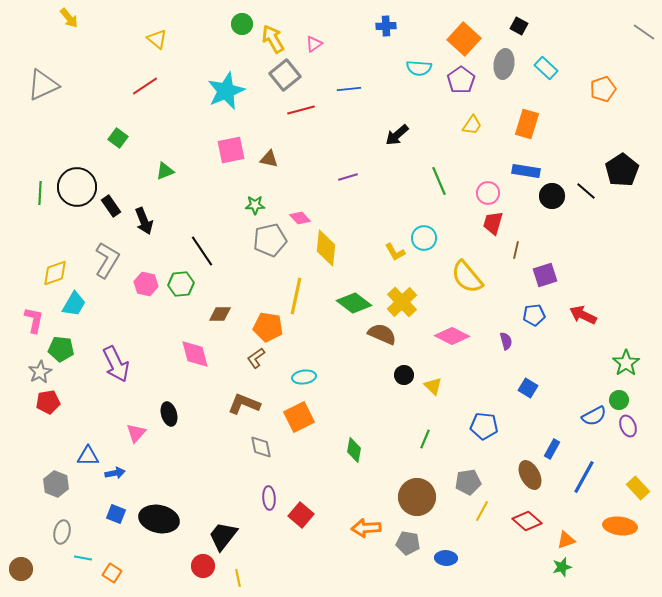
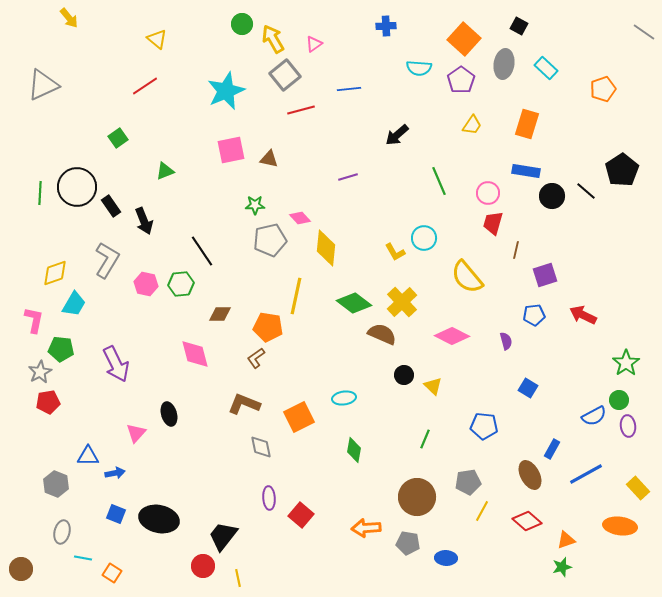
green square at (118, 138): rotated 18 degrees clockwise
cyan ellipse at (304, 377): moved 40 px right, 21 px down
purple ellipse at (628, 426): rotated 15 degrees clockwise
blue line at (584, 477): moved 2 px right, 3 px up; rotated 32 degrees clockwise
